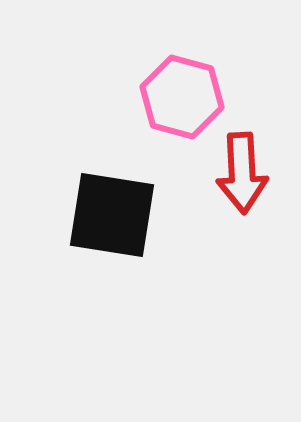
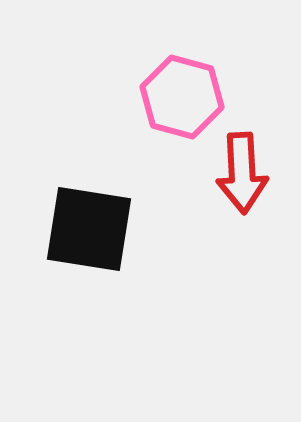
black square: moved 23 px left, 14 px down
